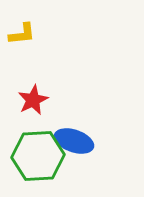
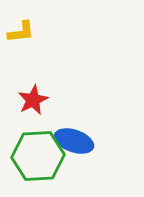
yellow L-shape: moved 1 px left, 2 px up
